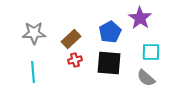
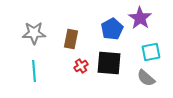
blue pentagon: moved 2 px right, 3 px up
brown rectangle: rotated 36 degrees counterclockwise
cyan square: rotated 12 degrees counterclockwise
red cross: moved 6 px right, 6 px down; rotated 16 degrees counterclockwise
cyan line: moved 1 px right, 1 px up
